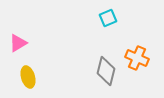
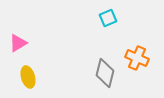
gray diamond: moved 1 px left, 2 px down
